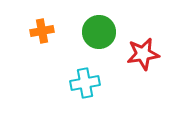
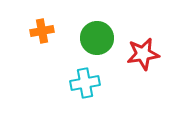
green circle: moved 2 px left, 6 px down
